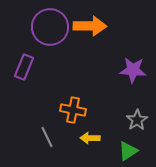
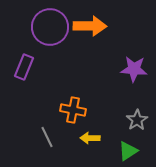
purple star: moved 1 px right, 1 px up
